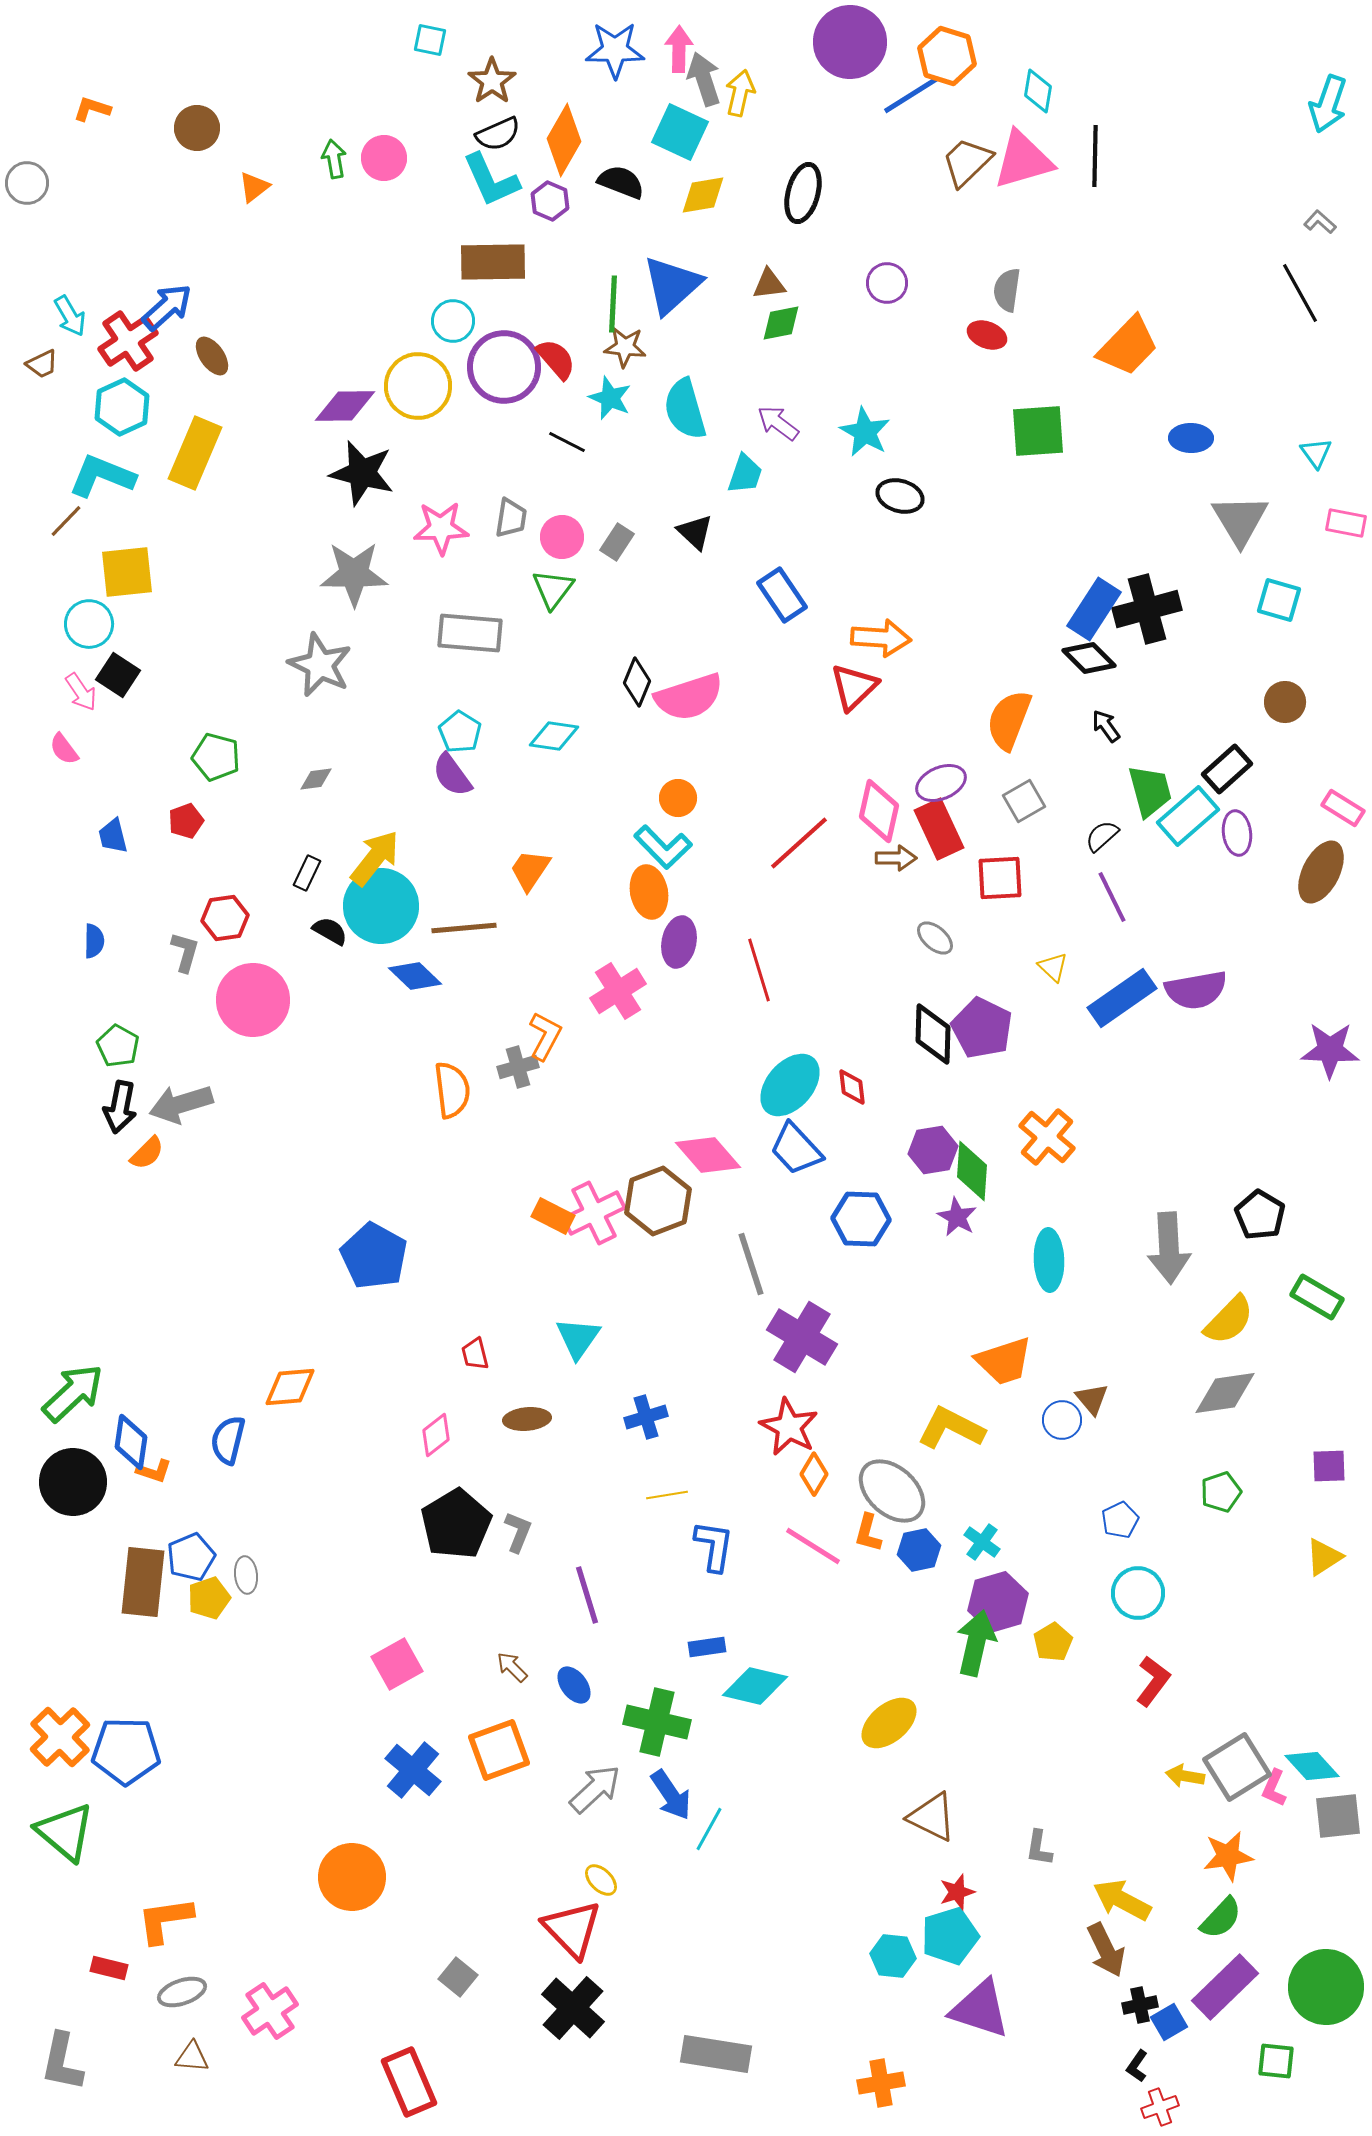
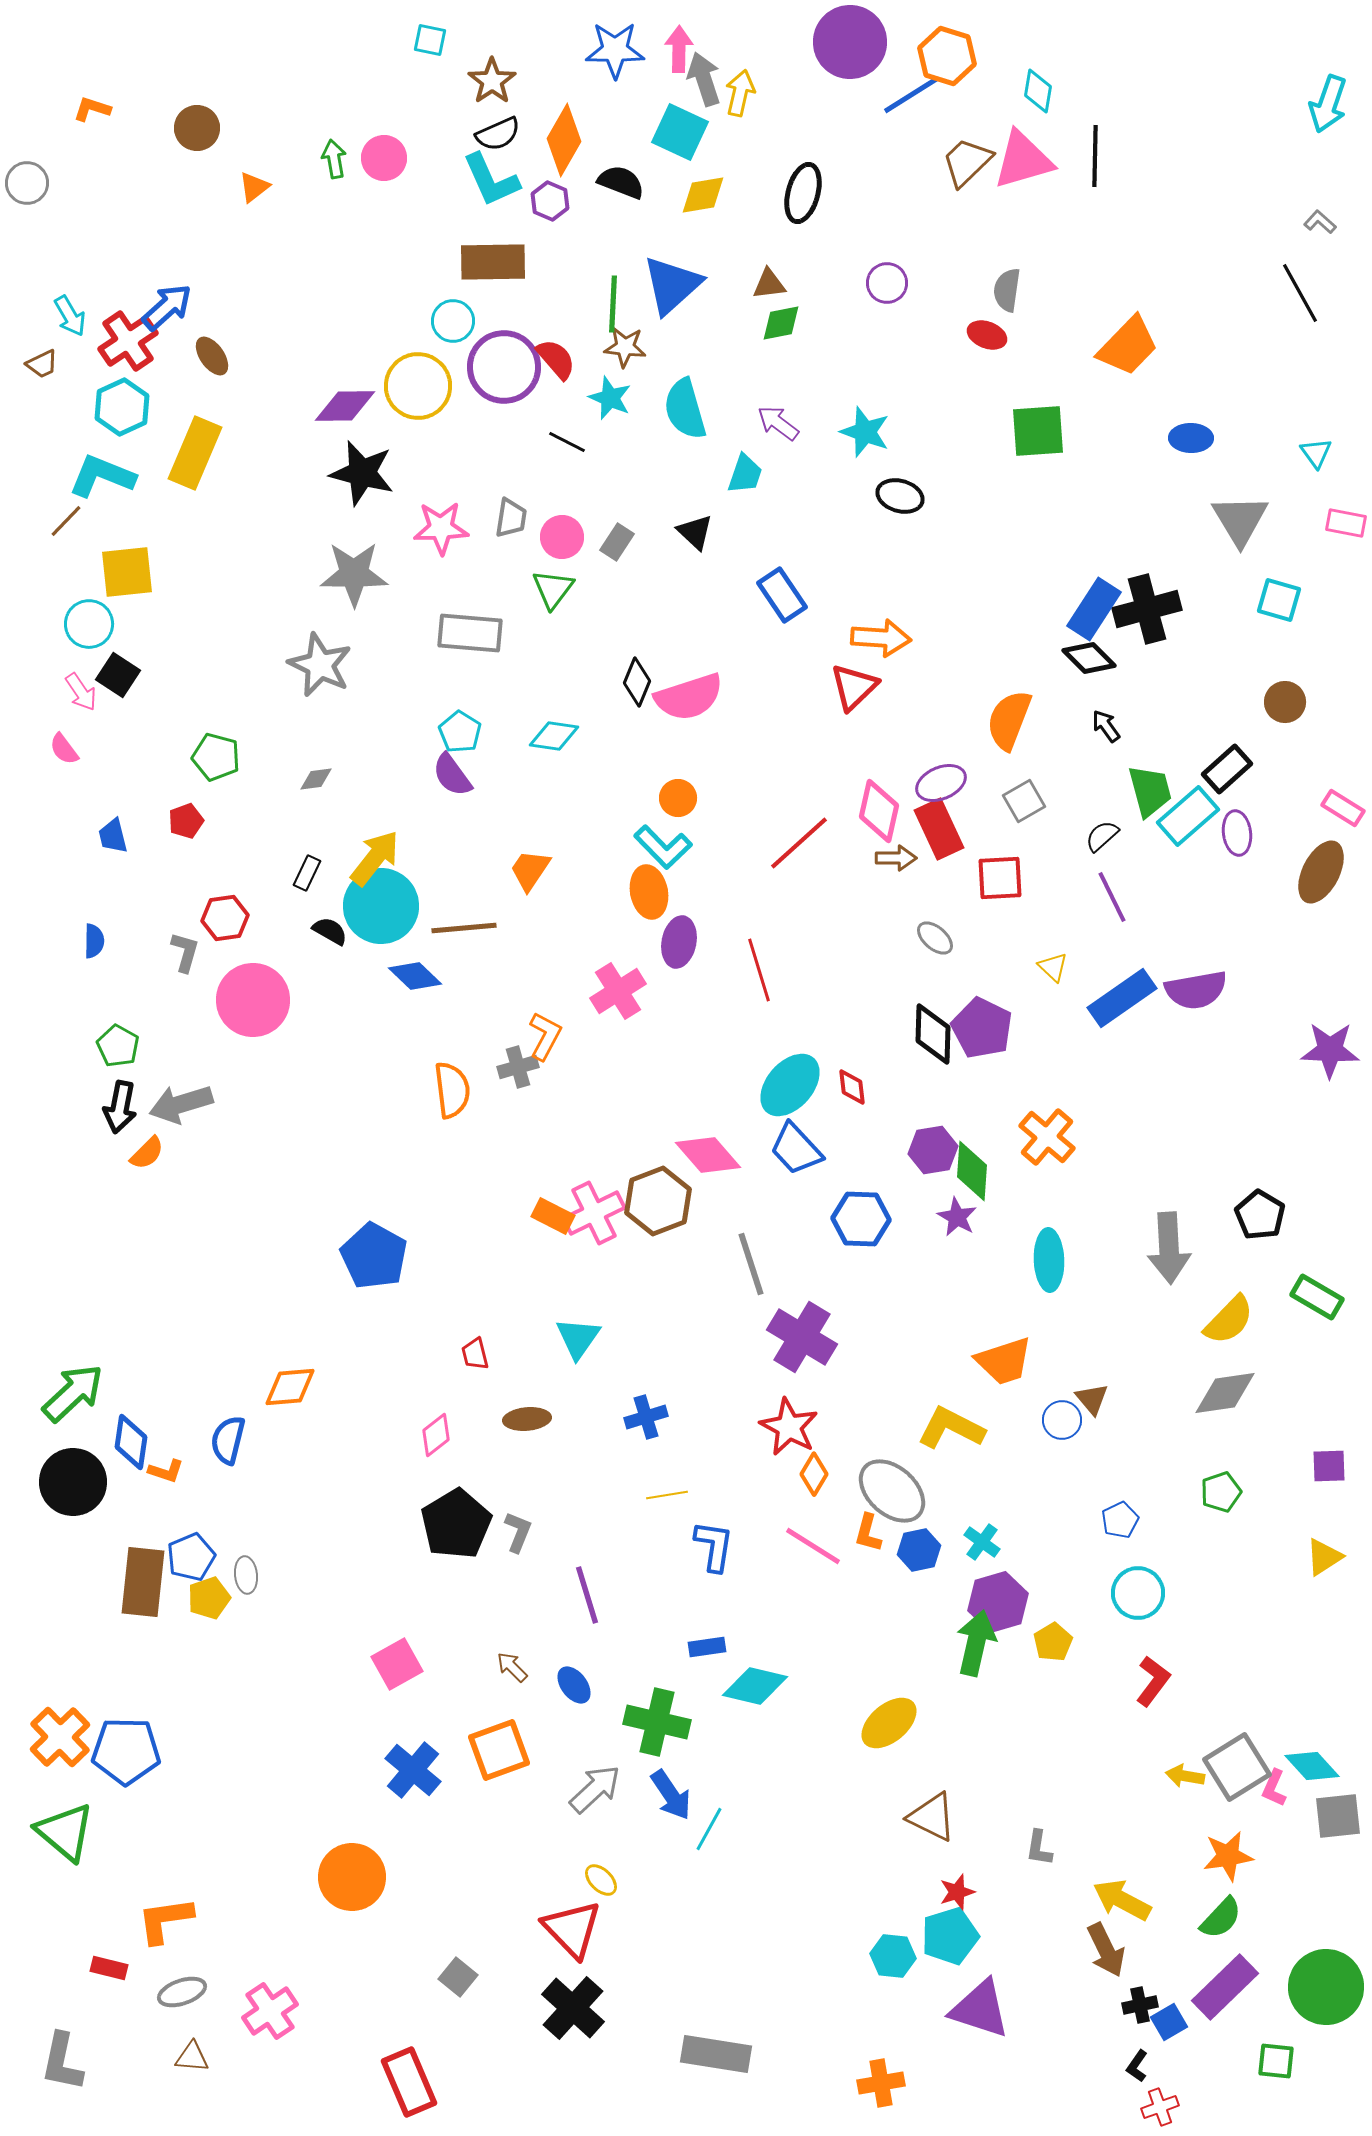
cyan star at (865, 432): rotated 9 degrees counterclockwise
orange L-shape at (154, 1471): moved 12 px right
